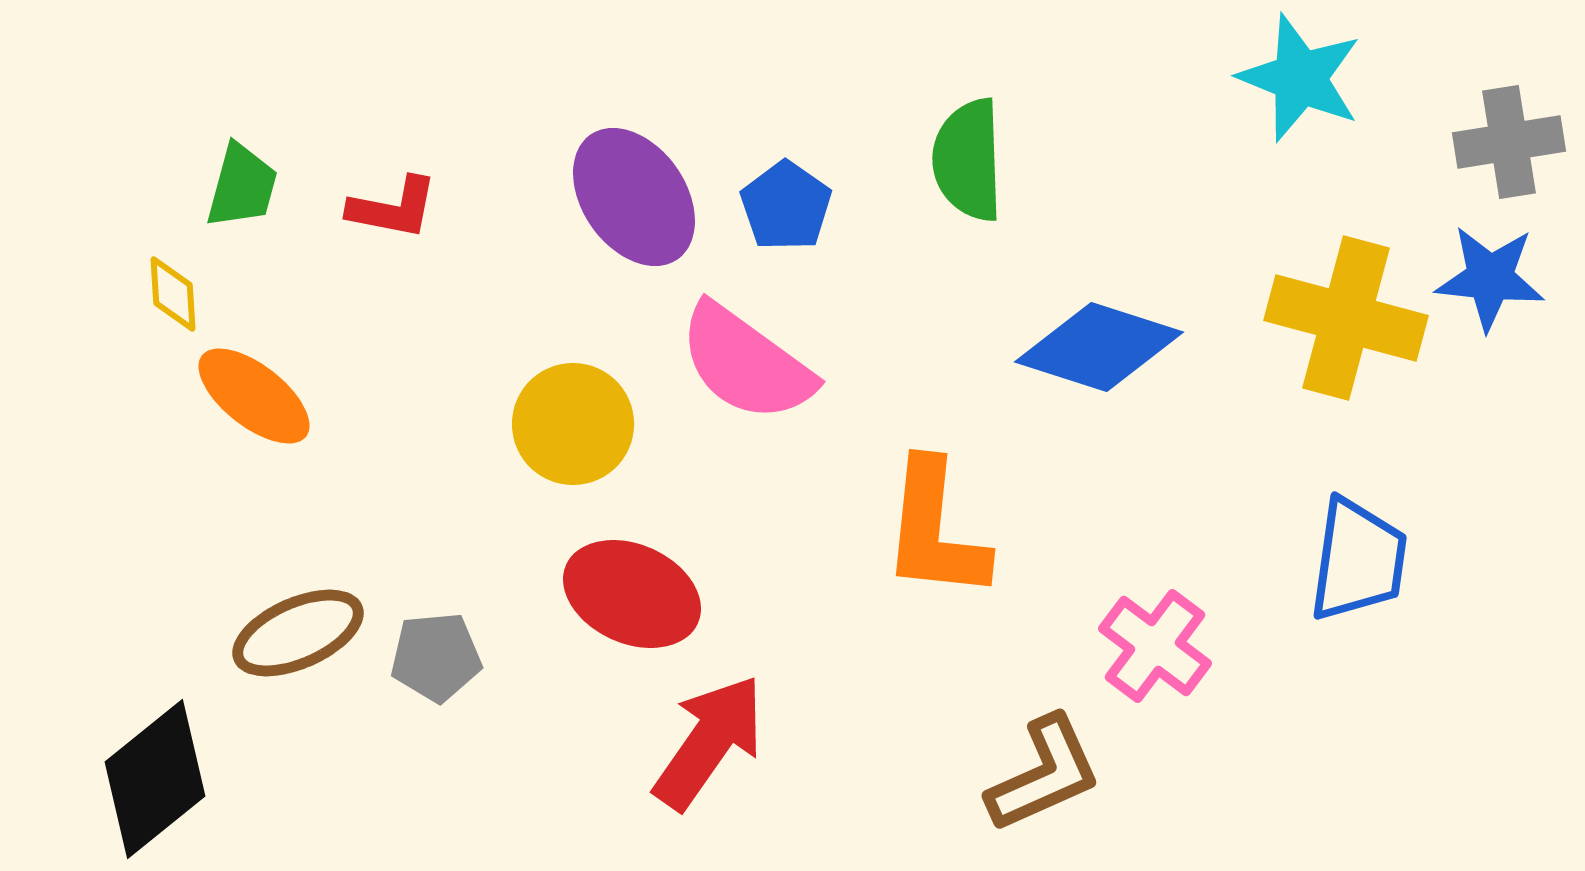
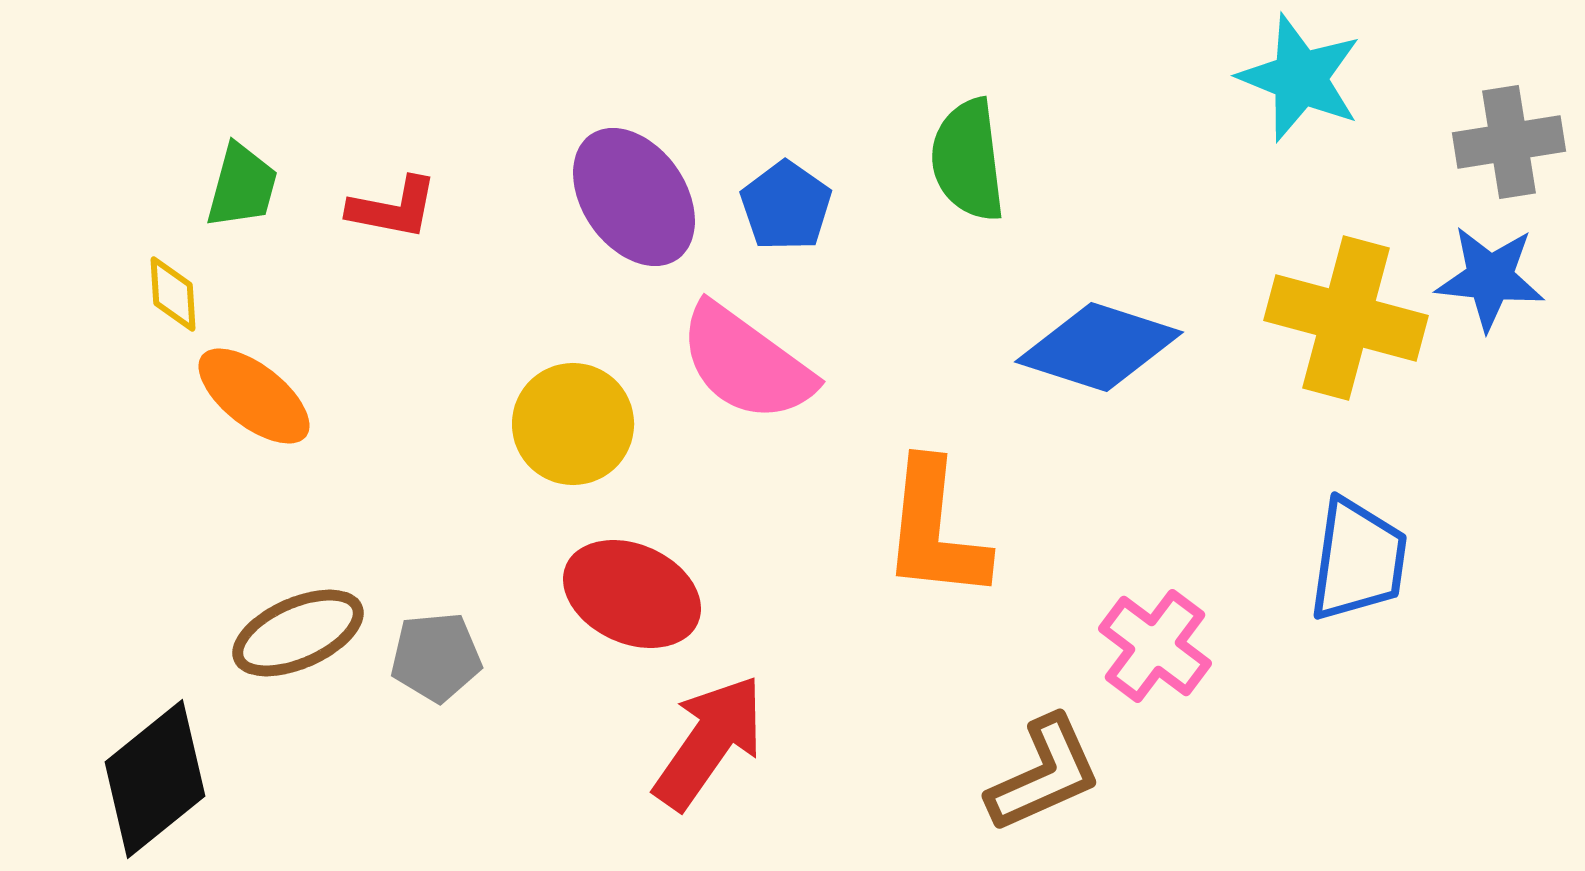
green semicircle: rotated 5 degrees counterclockwise
